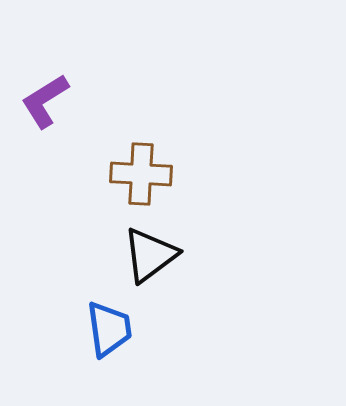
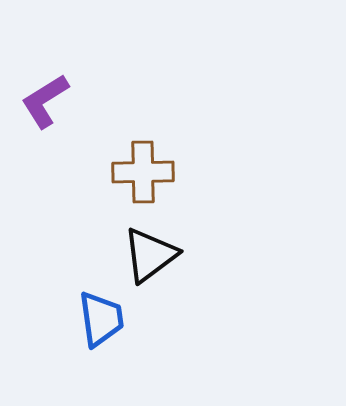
brown cross: moved 2 px right, 2 px up; rotated 4 degrees counterclockwise
blue trapezoid: moved 8 px left, 10 px up
